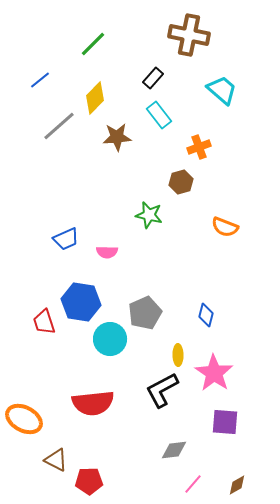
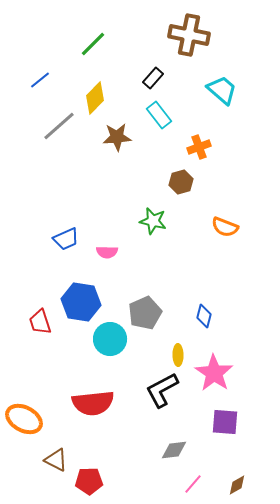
green star: moved 4 px right, 6 px down
blue diamond: moved 2 px left, 1 px down
red trapezoid: moved 4 px left
